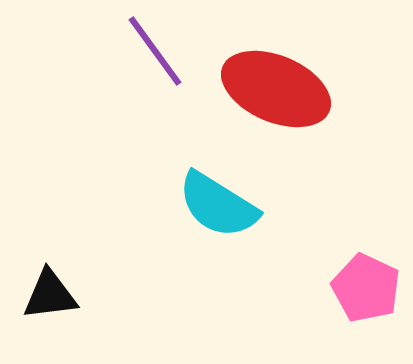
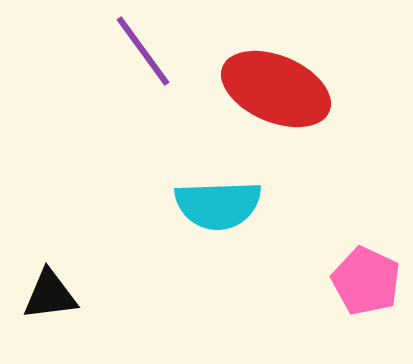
purple line: moved 12 px left
cyan semicircle: rotated 34 degrees counterclockwise
pink pentagon: moved 7 px up
